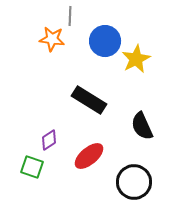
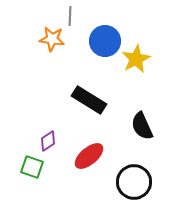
purple diamond: moved 1 px left, 1 px down
